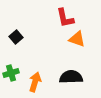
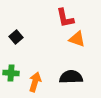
green cross: rotated 21 degrees clockwise
